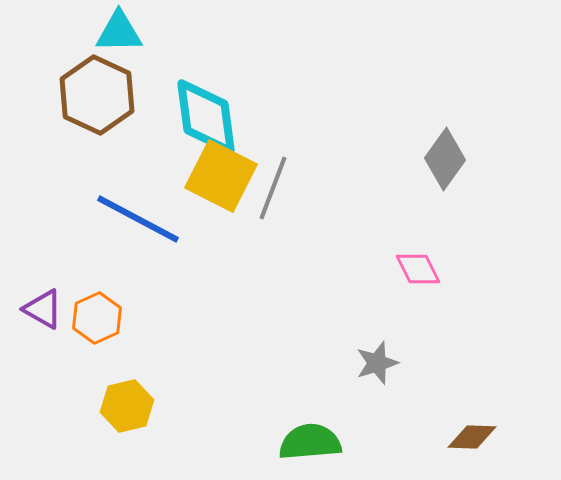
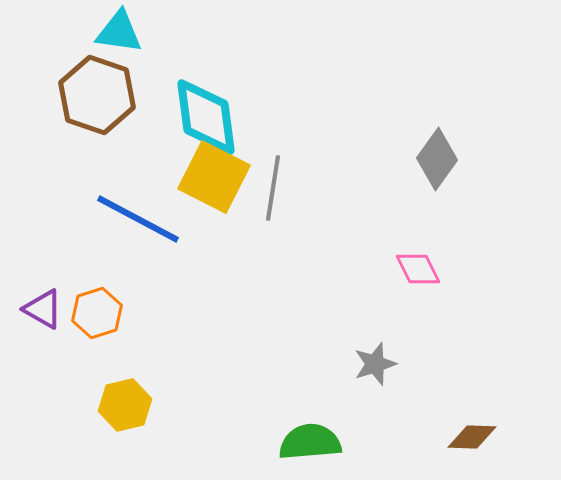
cyan triangle: rotated 9 degrees clockwise
brown hexagon: rotated 6 degrees counterclockwise
gray diamond: moved 8 px left
yellow square: moved 7 px left, 1 px down
gray line: rotated 12 degrees counterclockwise
orange hexagon: moved 5 px up; rotated 6 degrees clockwise
gray star: moved 2 px left, 1 px down
yellow hexagon: moved 2 px left, 1 px up
